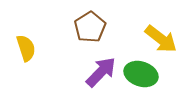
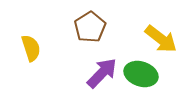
yellow semicircle: moved 5 px right
purple arrow: moved 1 px right, 1 px down
